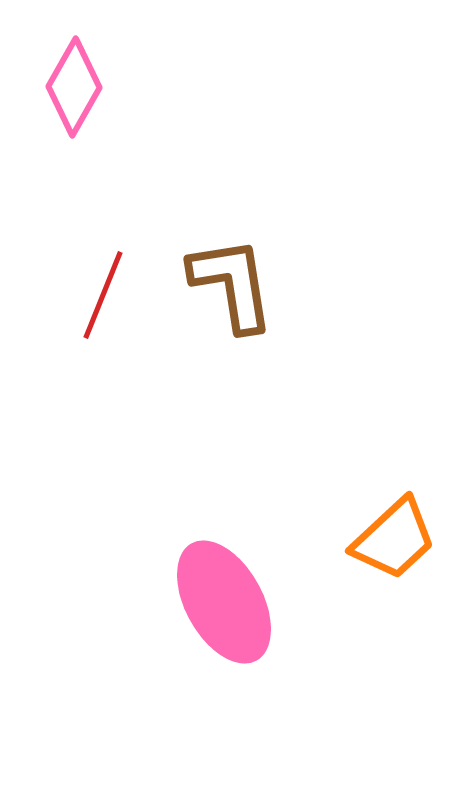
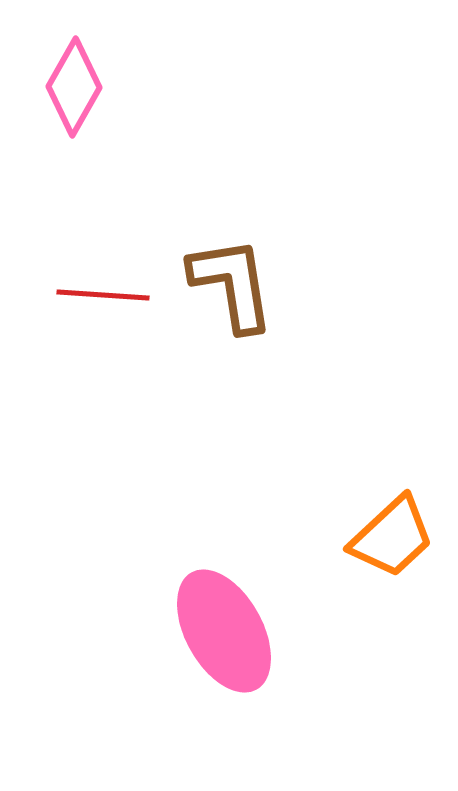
red line: rotated 72 degrees clockwise
orange trapezoid: moved 2 px left, 2 px up
pink ellipse: moved 29 px down
